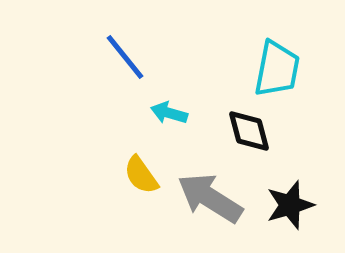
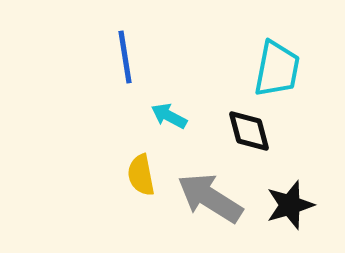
blue line: rotated 30 degrees clockwise
cyan arrow: moved 3 px down; rotated 12 degrees clockwise
yellow semicircle: rotated 24 degrees clockwise
